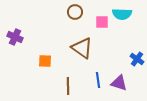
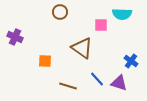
brown circle: moved 15 px left
pink square: moved 1 px left, 3 px down
blue cross: moved 6 px left, 2 px down
blue line: moved 1 px left, 1 px up; rotated 35 degrees counterclockwise
brown line: rotated 72 degrees counterclockwise
